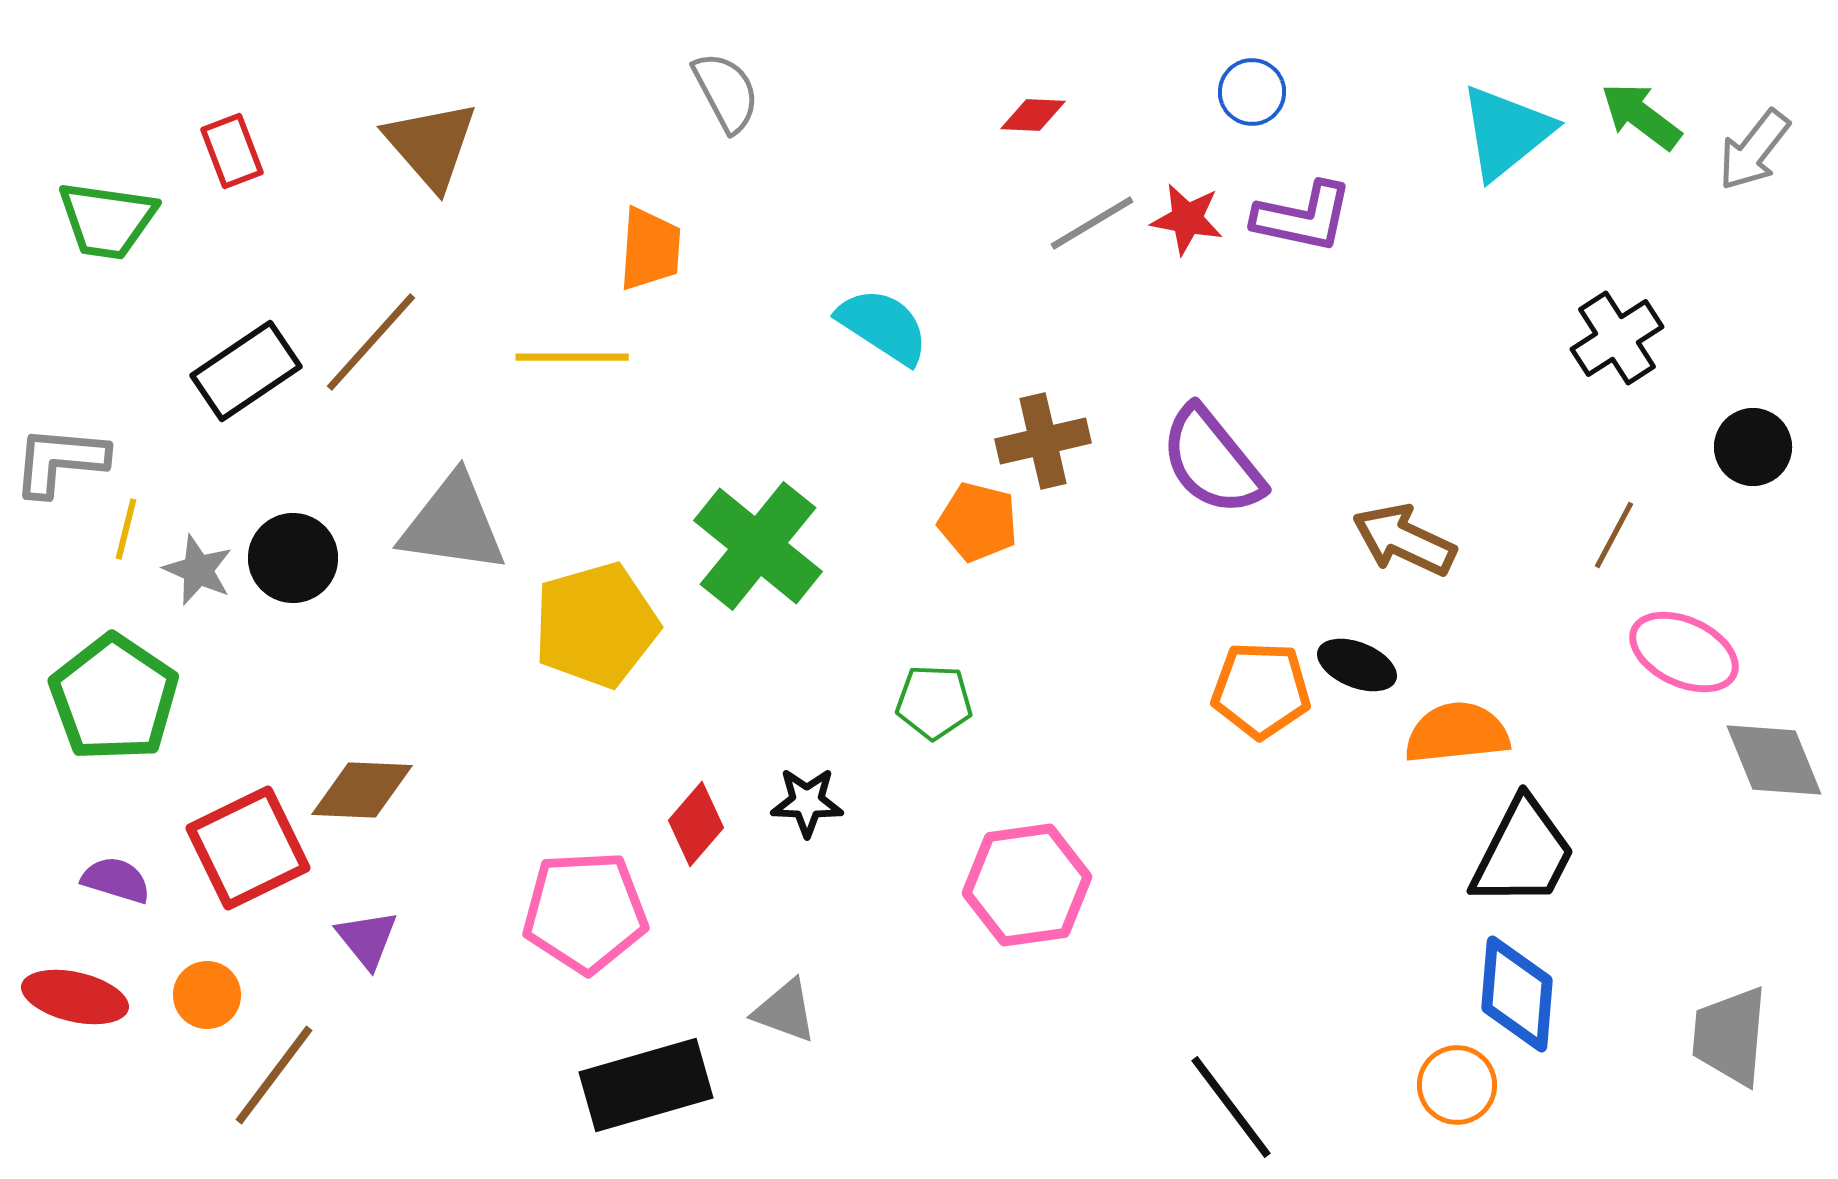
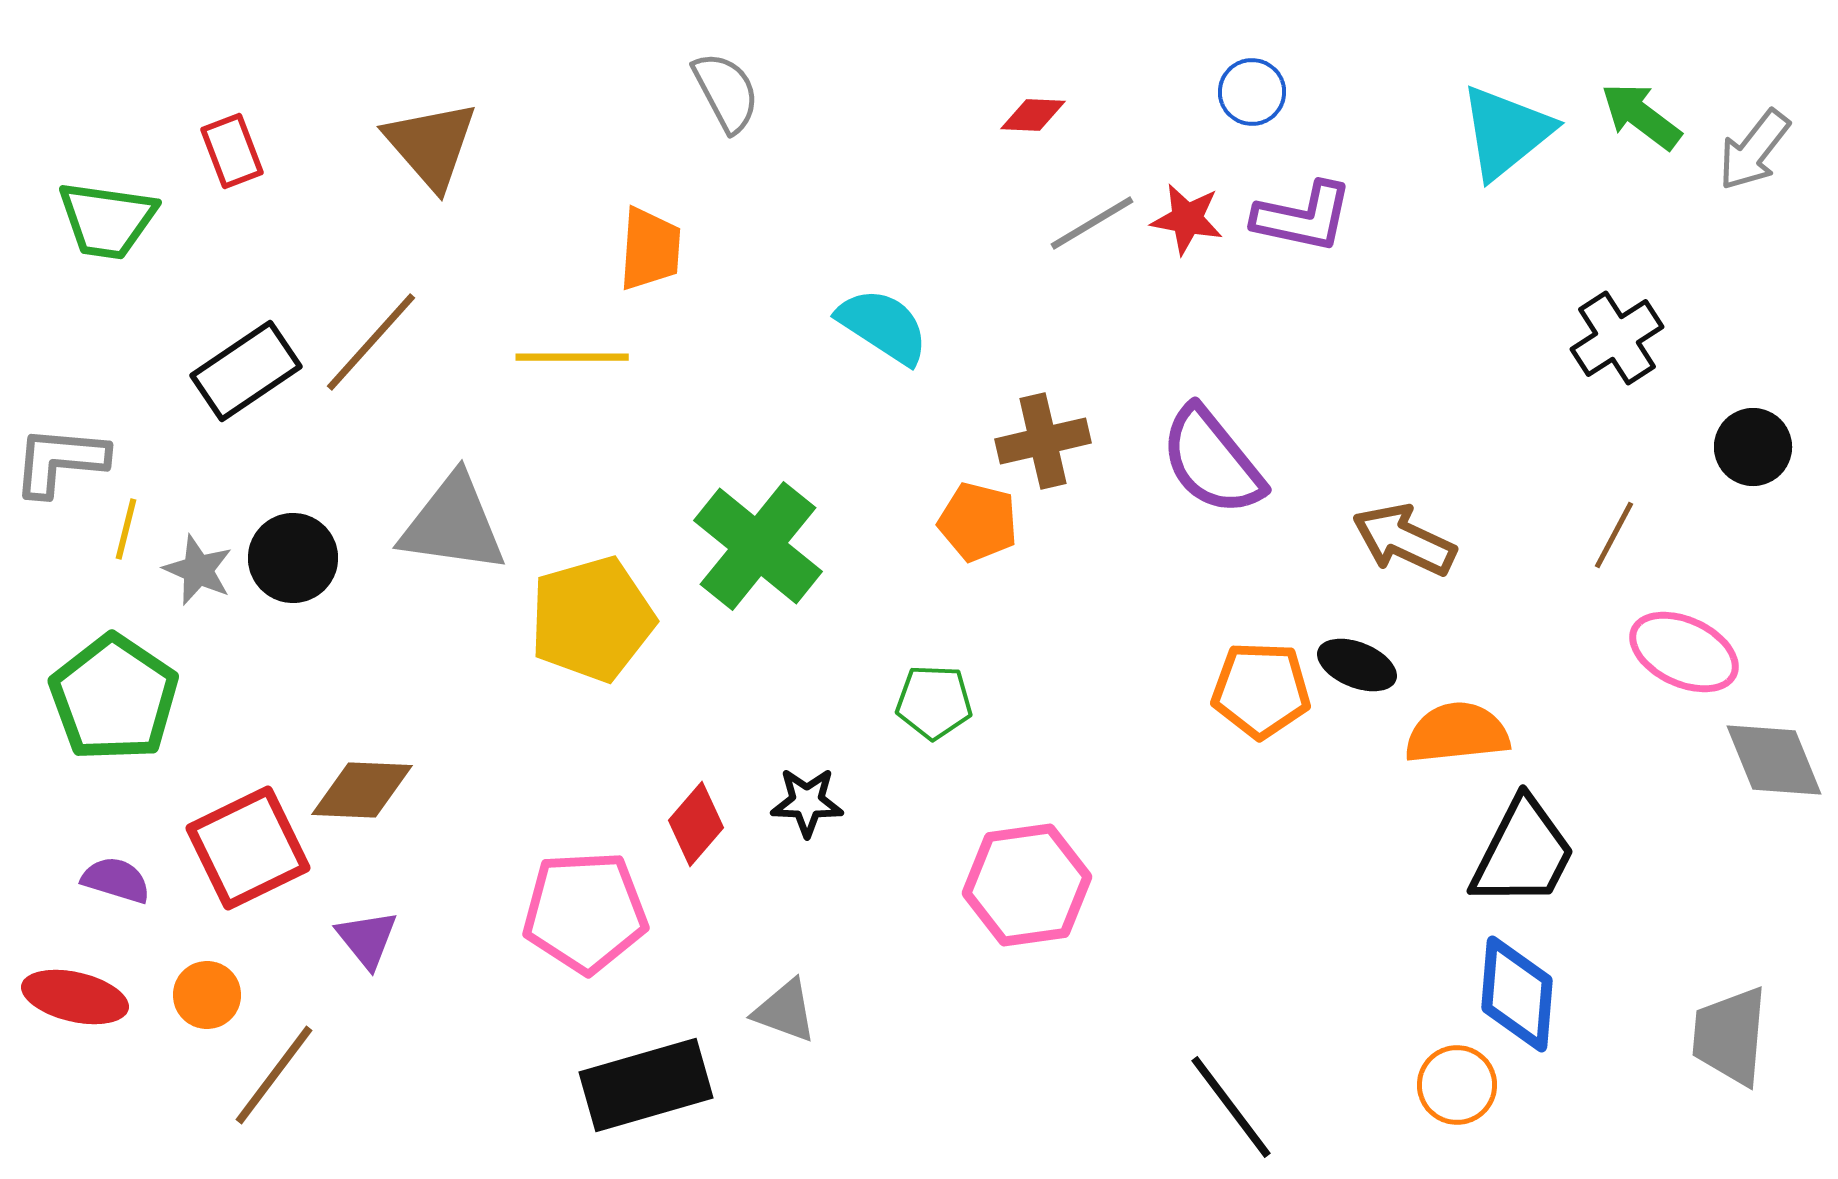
yellow pentagon at (596, 625): moved 4 px left, 6 px up
